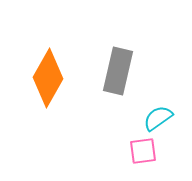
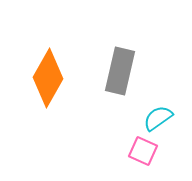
gray rectangle: moved 2 px right
pink square: rotated 32 degrees clockwise
